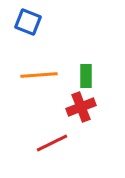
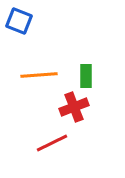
blue square: moved 9 px left, 1 px up
red cross: moved 7 px left
